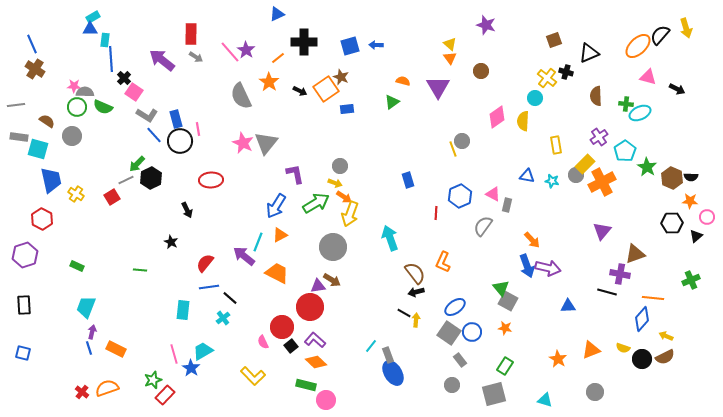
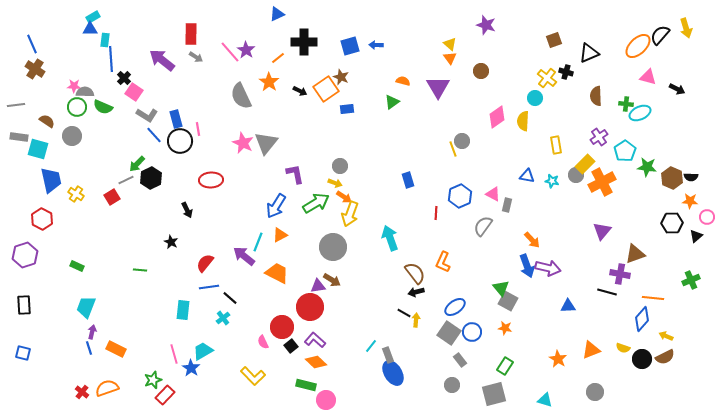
green star at (647, 167): rotated 24 degrees counterclockwise
